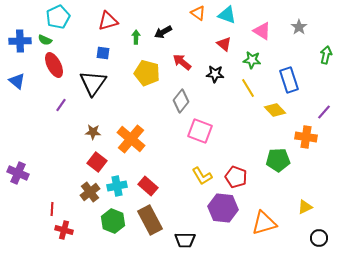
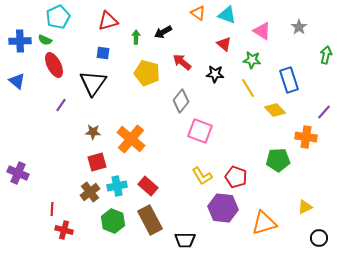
red square at (97, 162): rotated 36 degrees clockwise
